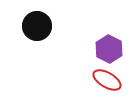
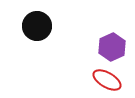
purple hexagon: moved 3 px right, 2 px up; rotated 8 degrees clockwise
